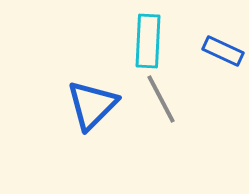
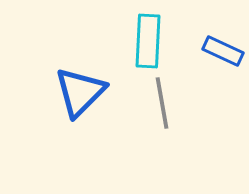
gray line: moved 1 px right, 4 px down; rotated 18 degrees clockwise
blue triangle: moved 12 px left, 13 px up
